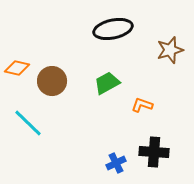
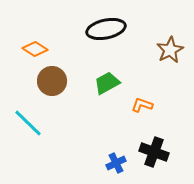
black ellipse: moved 7 px left
brown star: rotated 12 degrees counterclockwise
orange diamond: moved 18 px right, 19 px up; rotated 20 degrees clockwise
black cross: rotated 16 degrees clockwise
